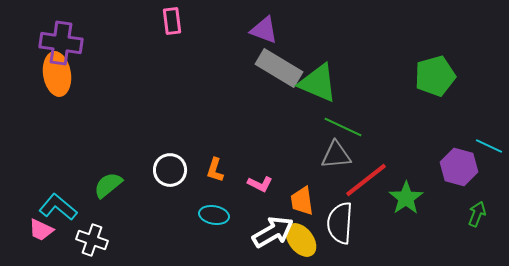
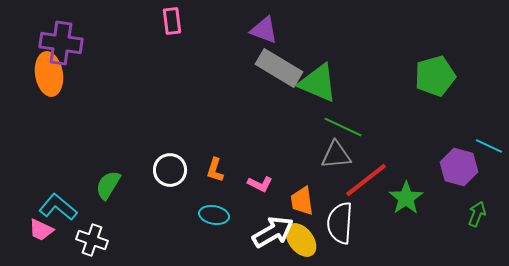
orange ellipse: moved 8 px left
green semicircle: rotated 20 degrees counterclockwise
